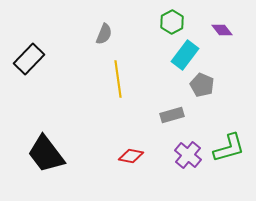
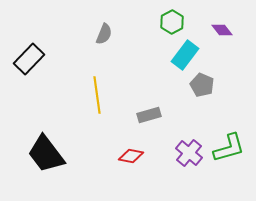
yellow line: moved 21 px left, 16 px down
gray rectangle: moved 23 px left
purple cross: moved 1 px right, 2 px up
